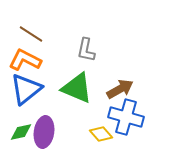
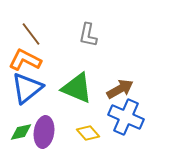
brown line: rotated 20 degrees clockwise
gray L-shape: moved 2 px right, 15 px up
blue triangle: moved 1 px right, 1 px up
blue cross: rotated 8 degrees clockwise
yellow diamond: moved 13 px left, 1 px up
